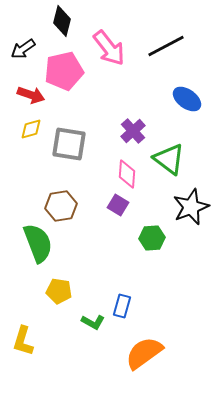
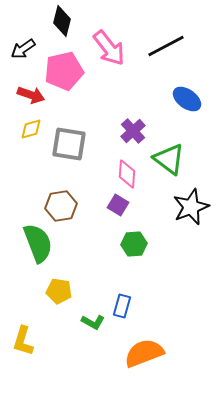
green hexagon: moved 18 px left, 6 px down
orange semicircle: rotated 15 degrees clockwise
